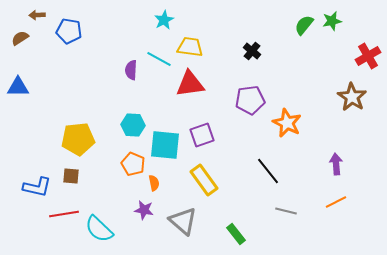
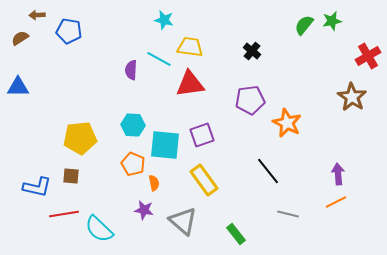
cyan star: rotated 30 degrees counterclockwise
yellow pentagon: moved 2 px right, 1 px up
purple arrow: moved 2 px right, 10 px down
gray line: moved 2 px right, 3 px down
